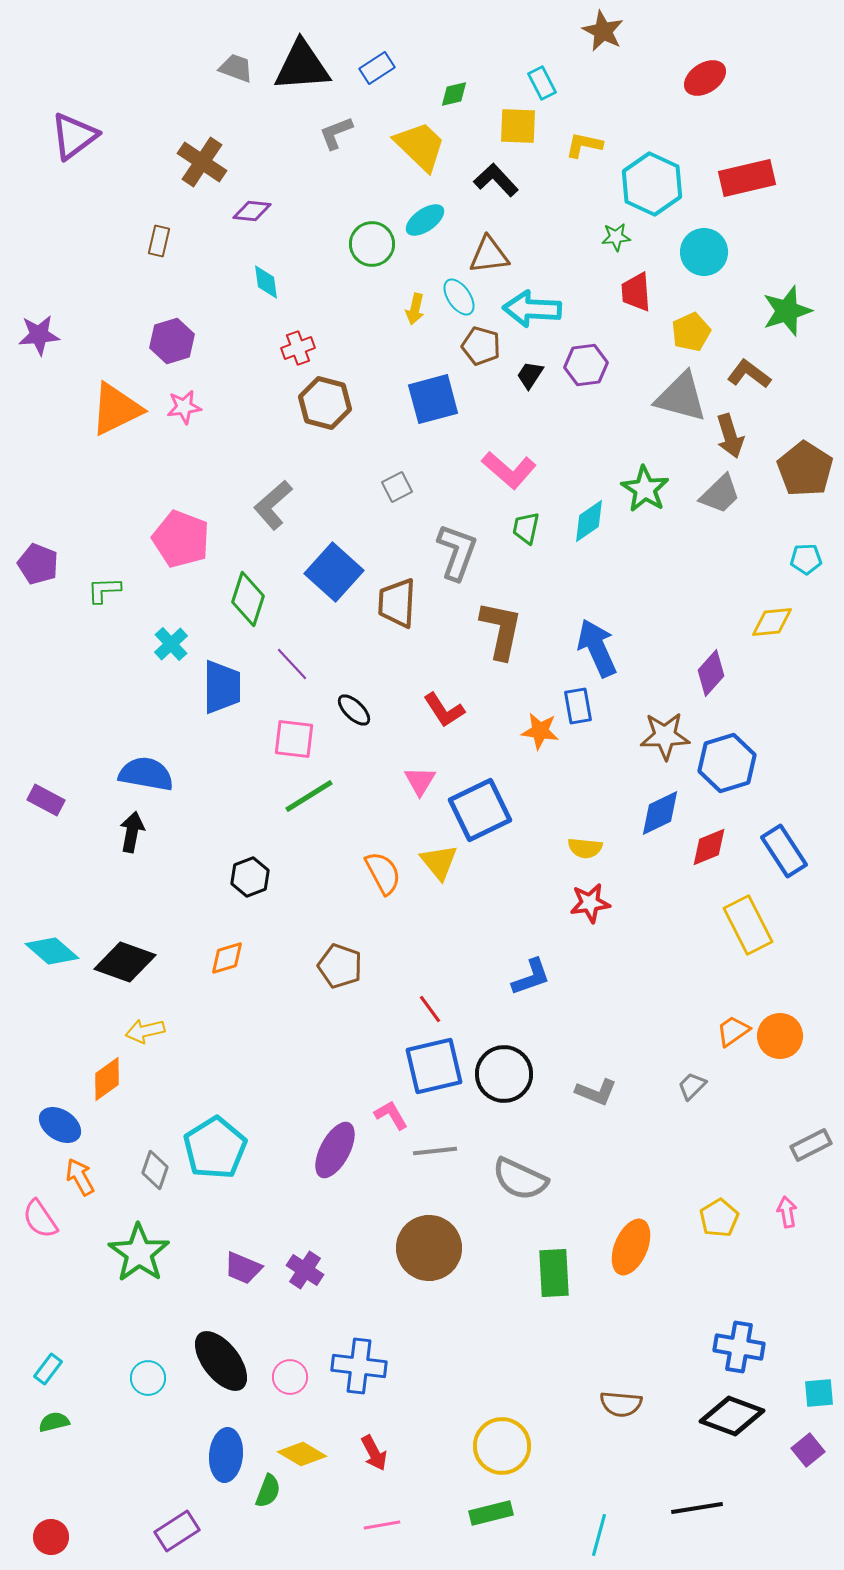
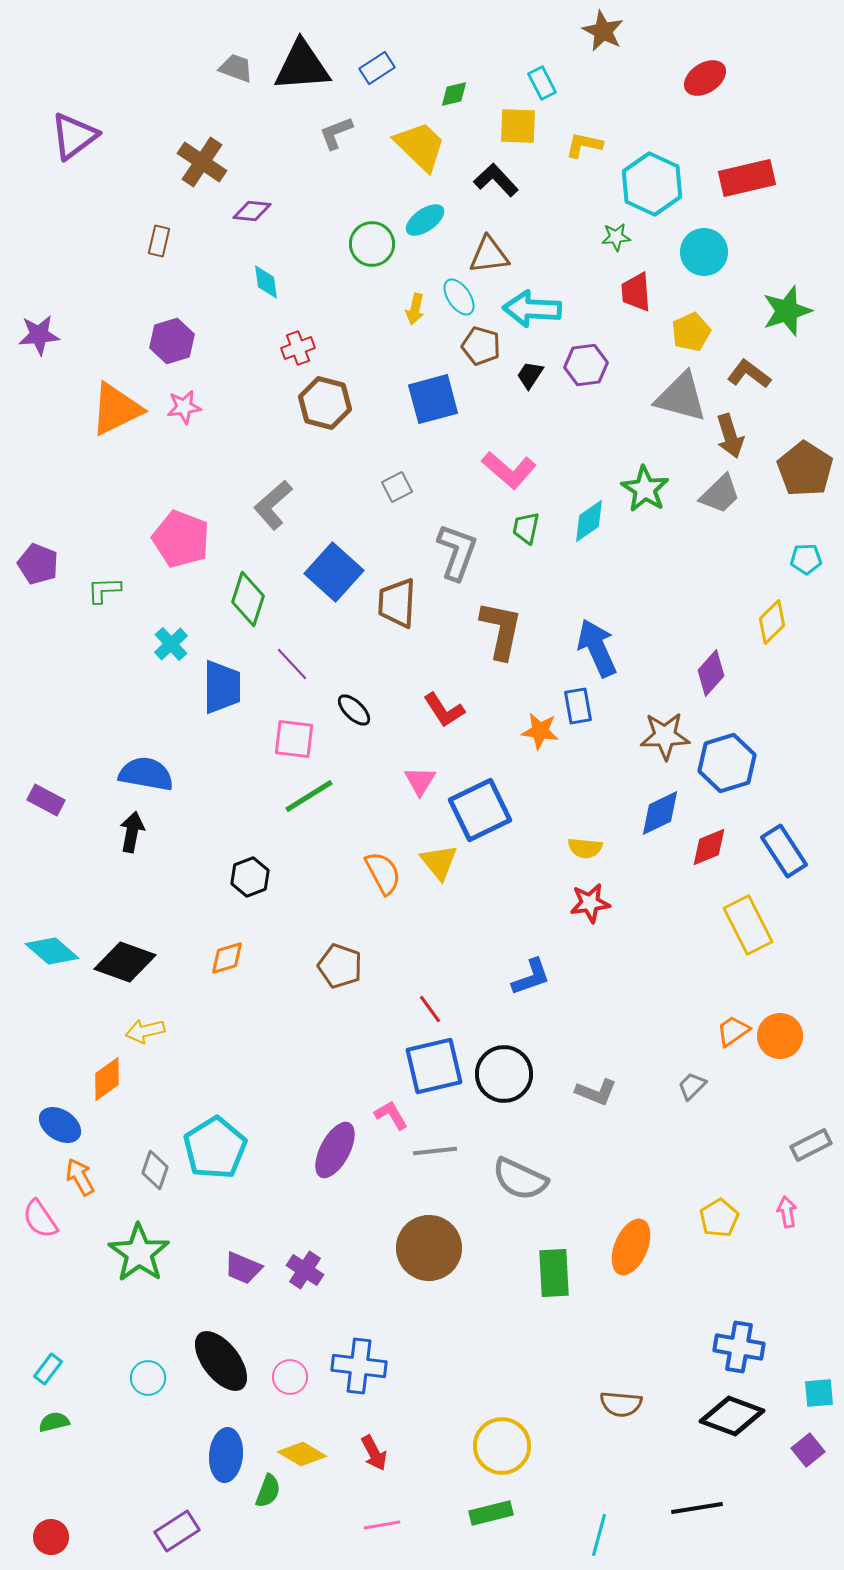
yellow diamond at (772, 622): rotated 39 degrees counterclockwise
